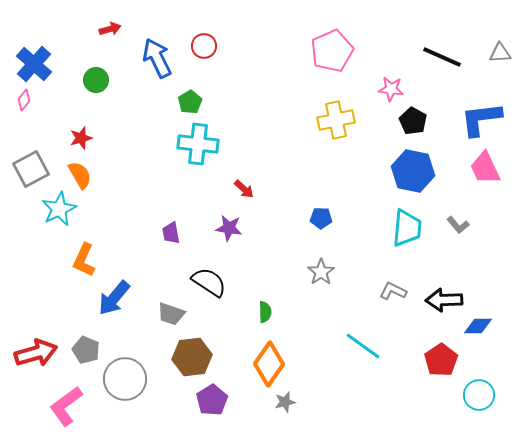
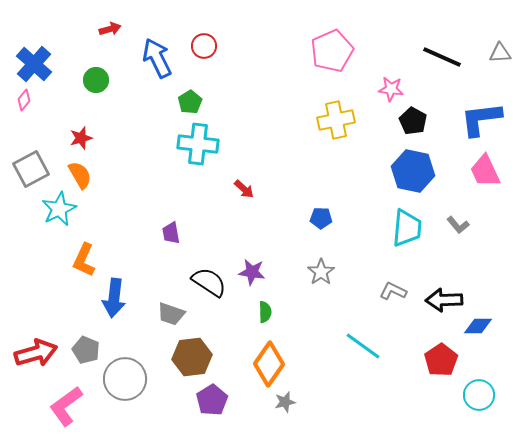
pink trapezoid at (485, 168): moved 3 px down
purple star at (229, 228): moved 23 px right, 44 px down
blue arrow at (114, 298): rotated 33 degrees counterclockwise
